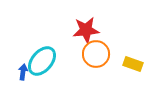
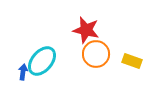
red star: rotated 20 degrees clockwise
yellow rectangle: moved 1 px left, 3 px up
